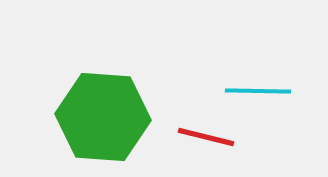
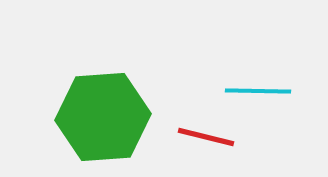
green hexagon: rotated 8 degrees counterclockwise
